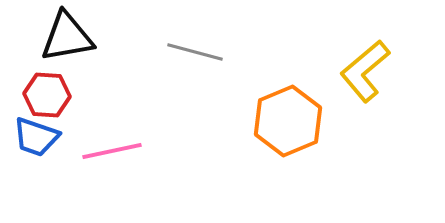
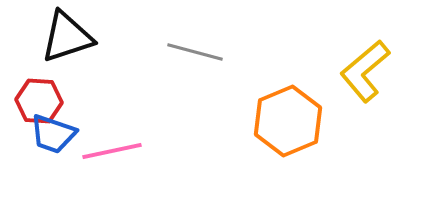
black triangle: rotated 8 degrees counterclockwise
red hexagon: moved 8 px left, 6 px down
blue trapezoid: moved 17 px right, 3 px up
